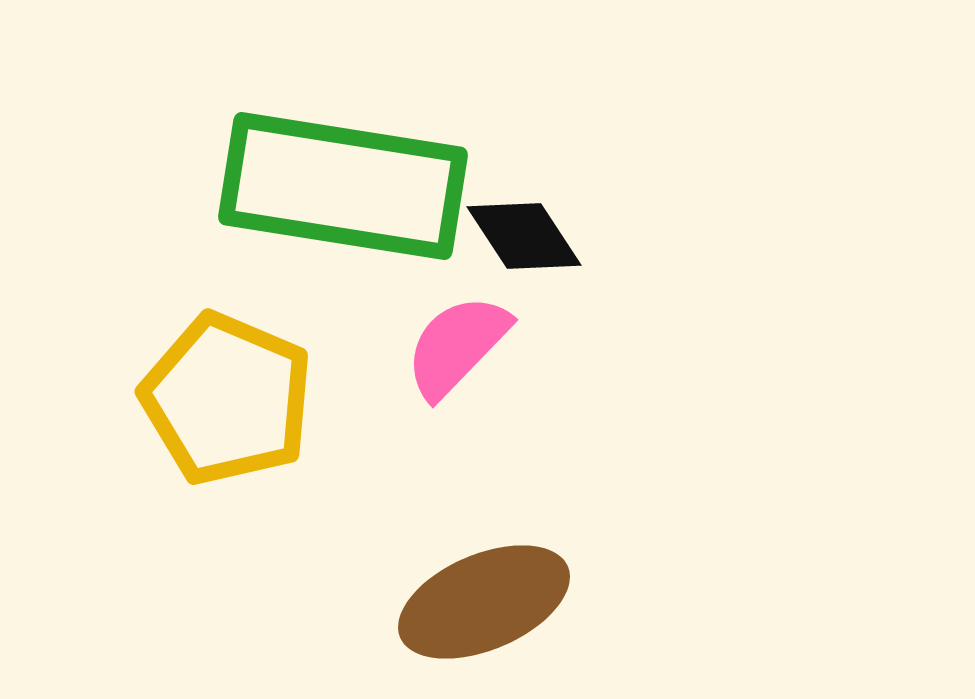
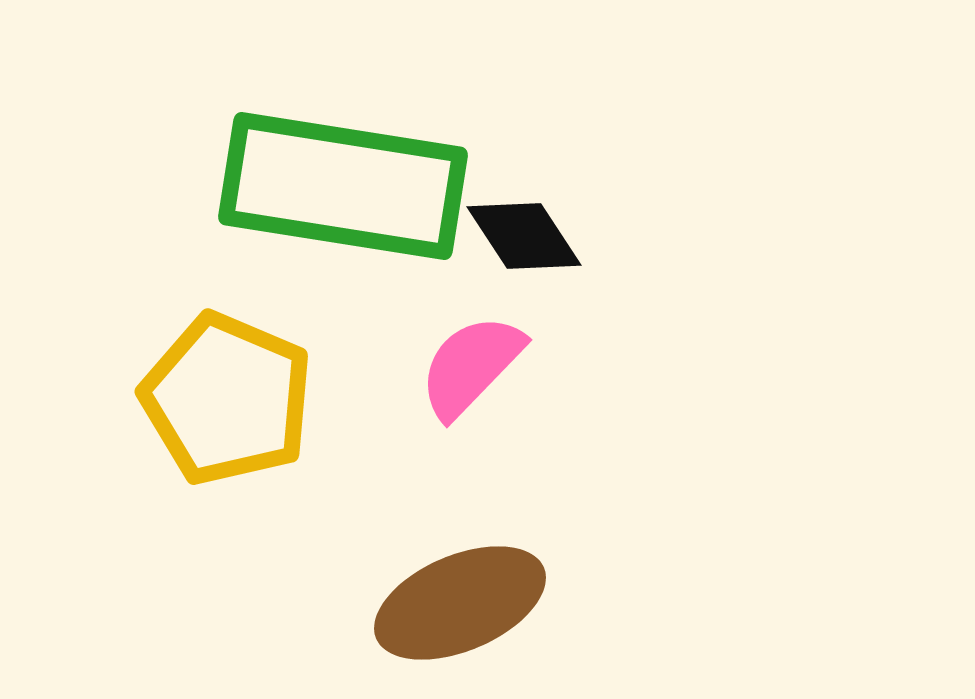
pink semicircle: moved 14 px right, 20 px down
brown ellipse: moved 24 px left, 1 px down
